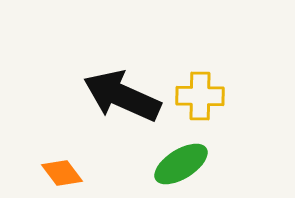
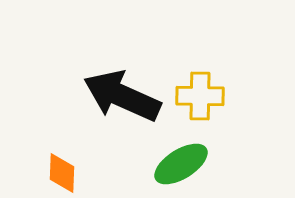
orange diamond: rotated 39 degrees clockwise
